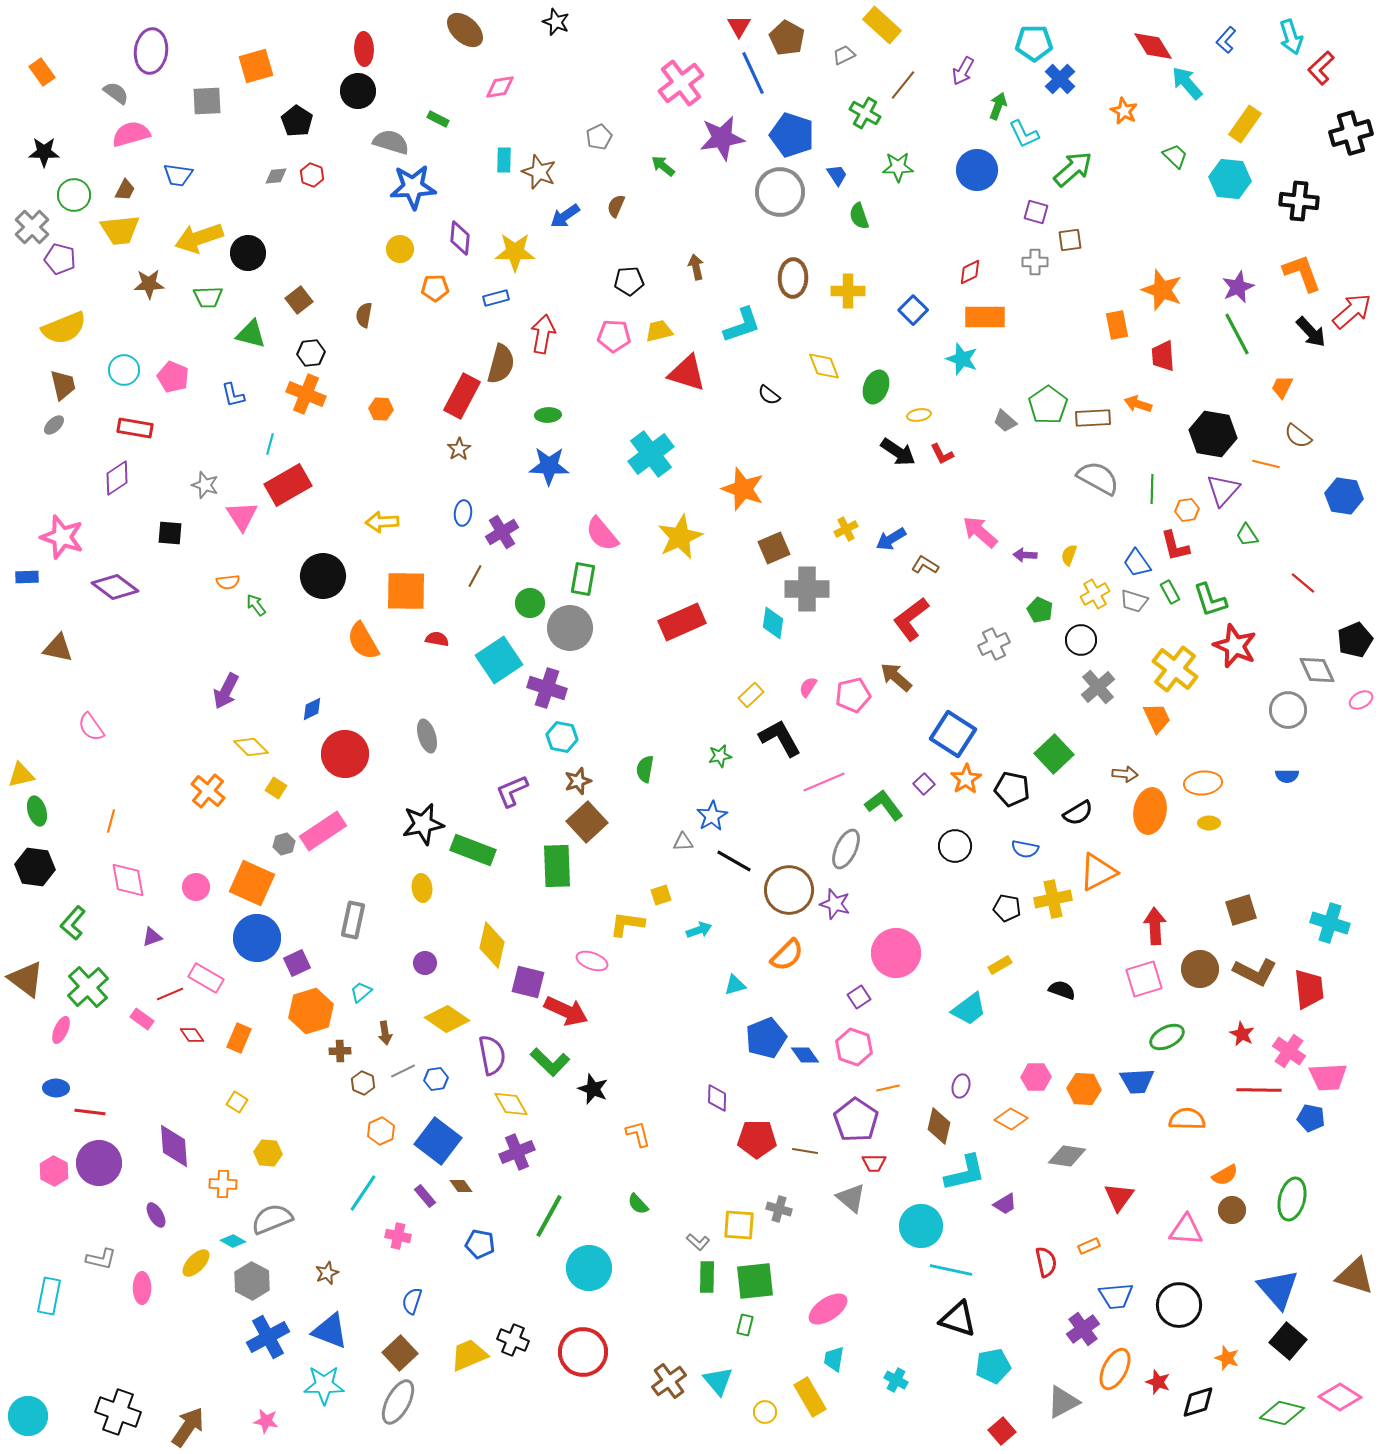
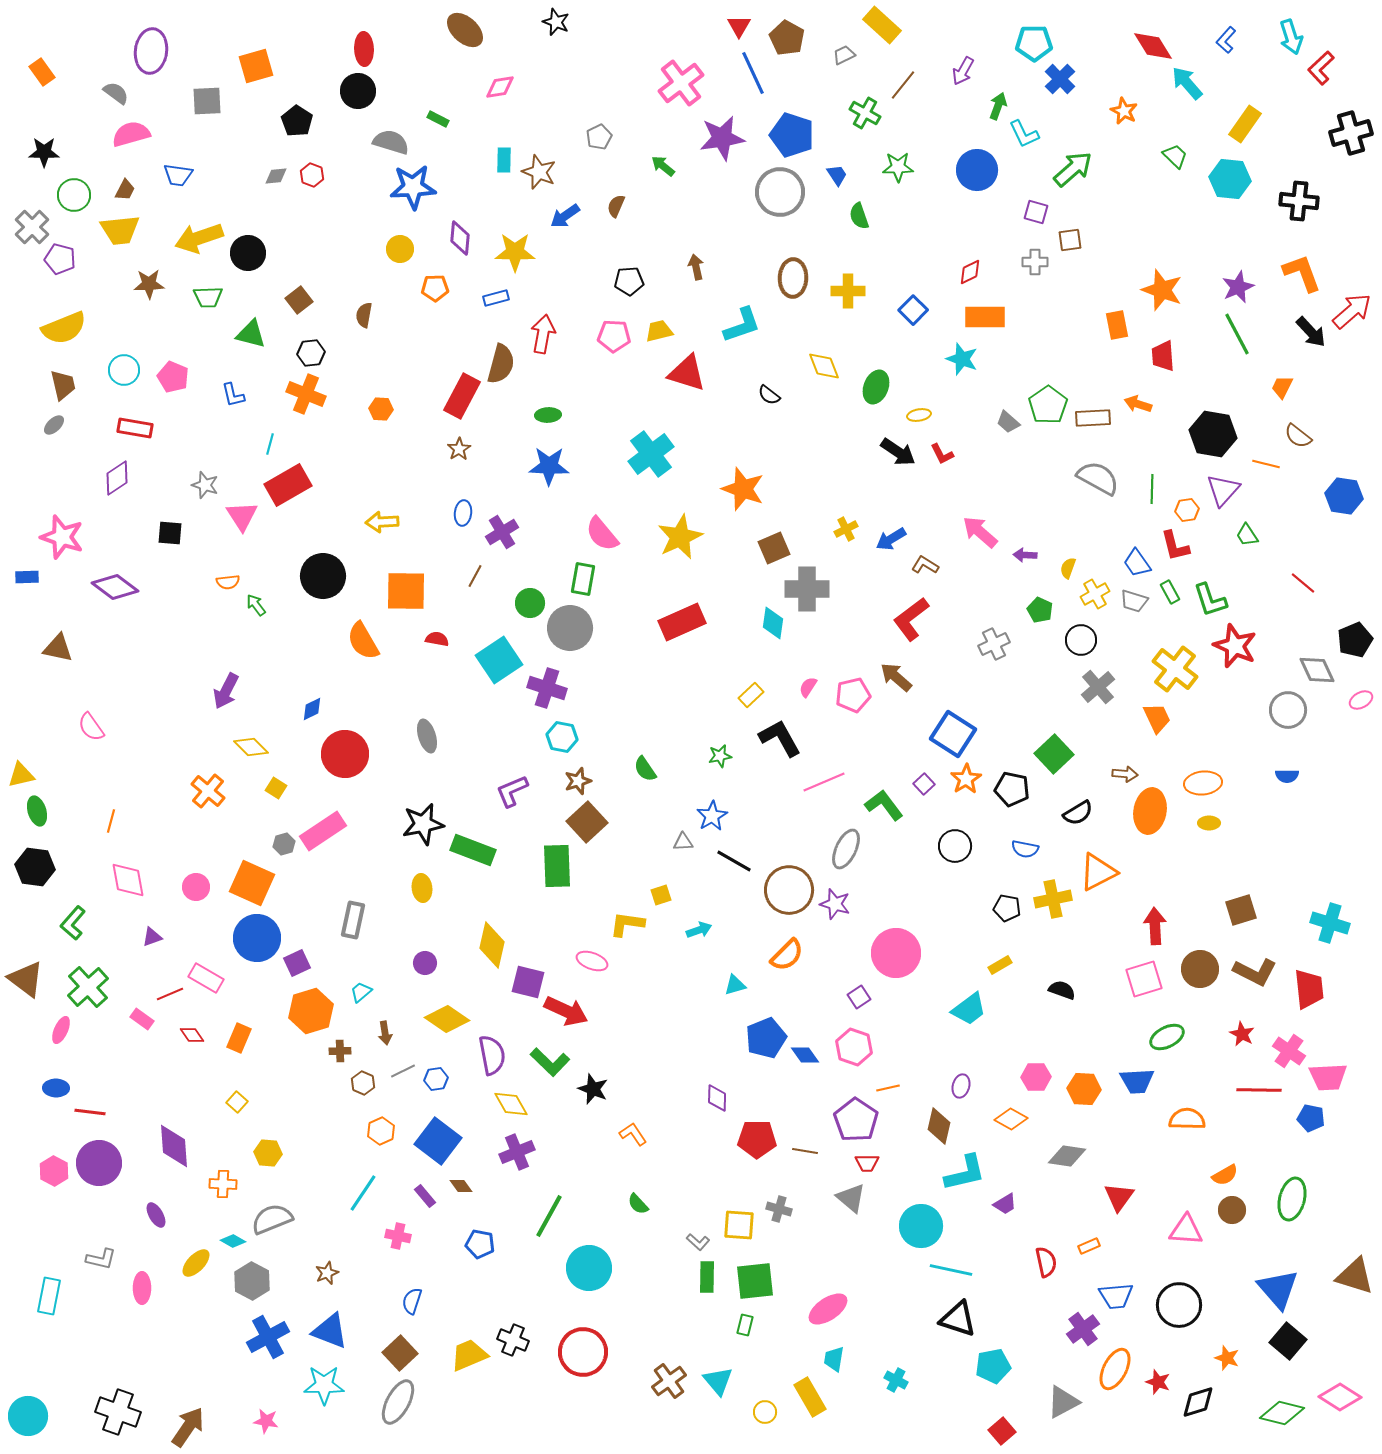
gray trapezoid at (1005, 421): moved 3 px right, 1 px down
yellow semicircle at (1069, 555): moved 1 px left, 13 px down
green semicircle at (645, 769): rotated 44 degrees counterclockwise
yellow square at (237, 1102): rotated 10 degrees clockwise
orange L-shape at (638, 1134): moved 5 px left; rotated 20 degrees counterclockwise
red trapezoid at (874, 1163): moved 7 px left
